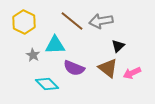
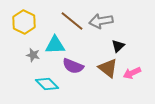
gray star: rotated 16 degrees counterclockwise
purple semicircle: moved 1 px left, 2 px up
